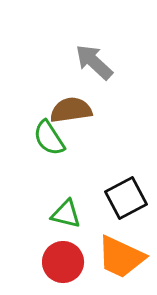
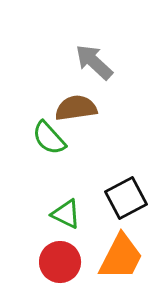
brown semicircle: moved 5 px right, 2 px up
green semicircle: rotated 9 degrees counterclockwise
green triangle: rotated 12 degrees clockwise
orange trapezoid: rotated 88 degrees counterclockwise
red circle: moved 3 px left
